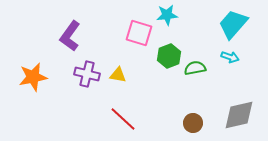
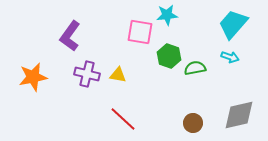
pink square: moved 1 px right, 1 px up; rotated 8 degrees counterclockwise
green hexagon: rotated 20 degrees counterclockwise
